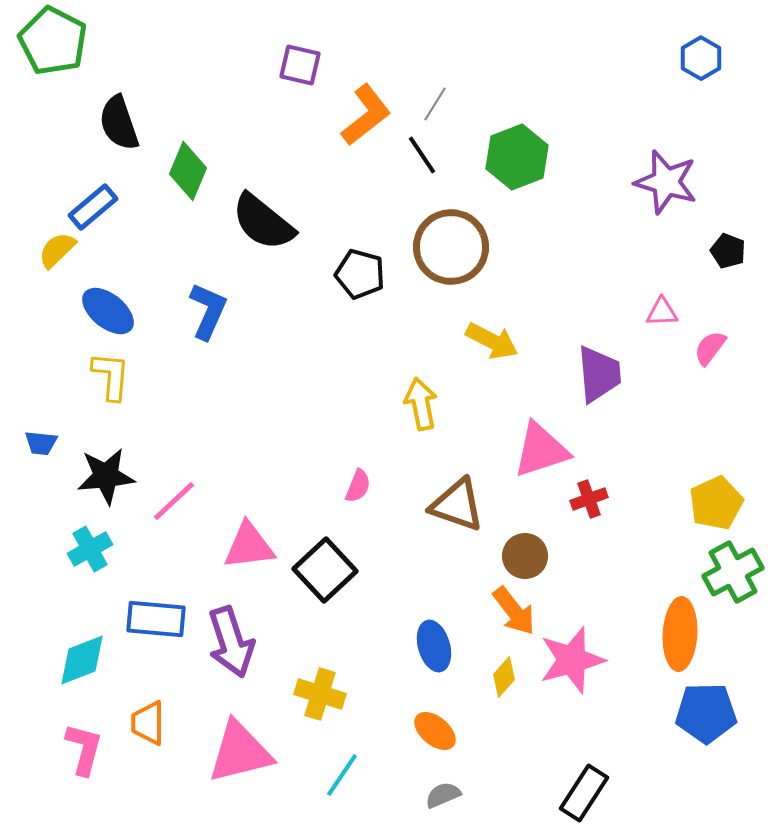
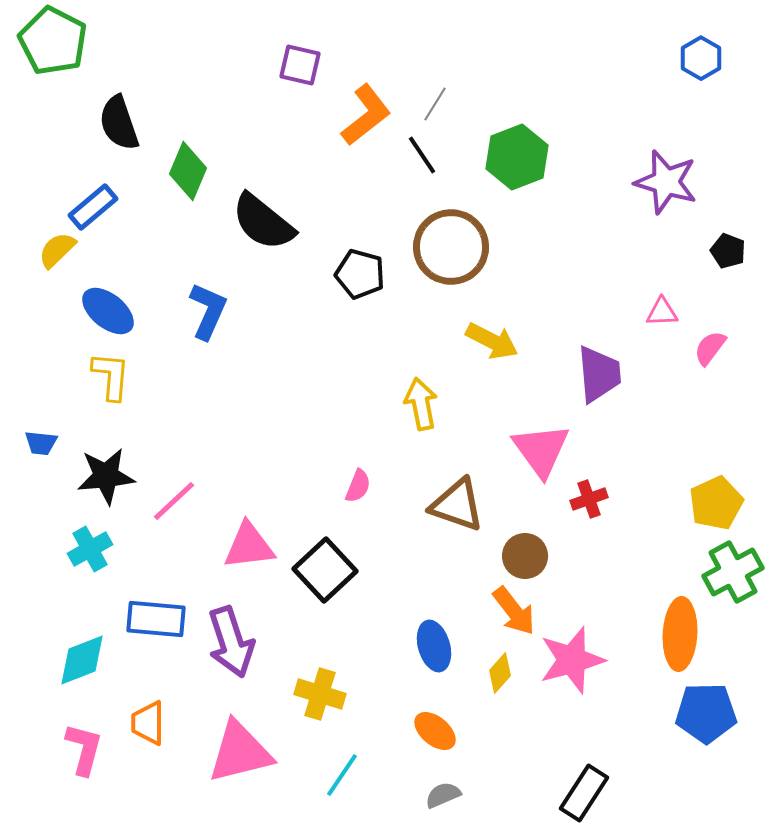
pink triangle at (541, 450): rotated 48 degrees counterclockwise
yellow diamond at (504, 677): moved 4 px left, 4 px up
